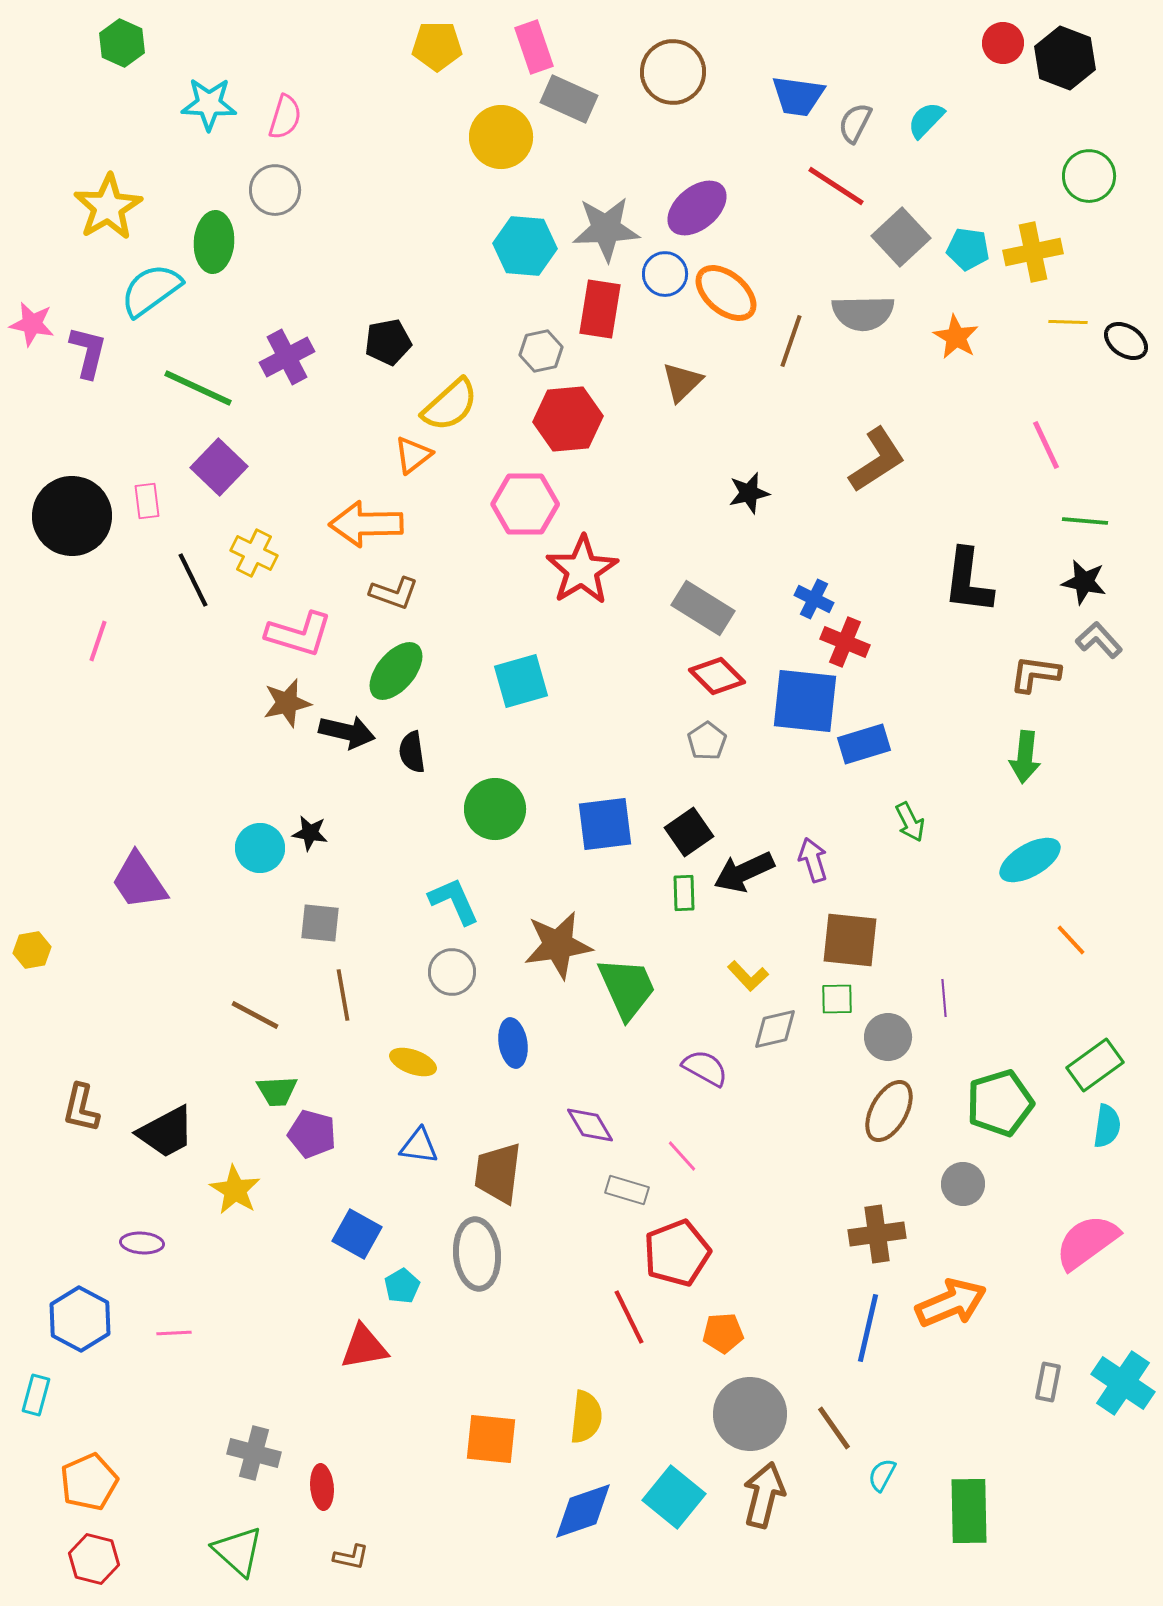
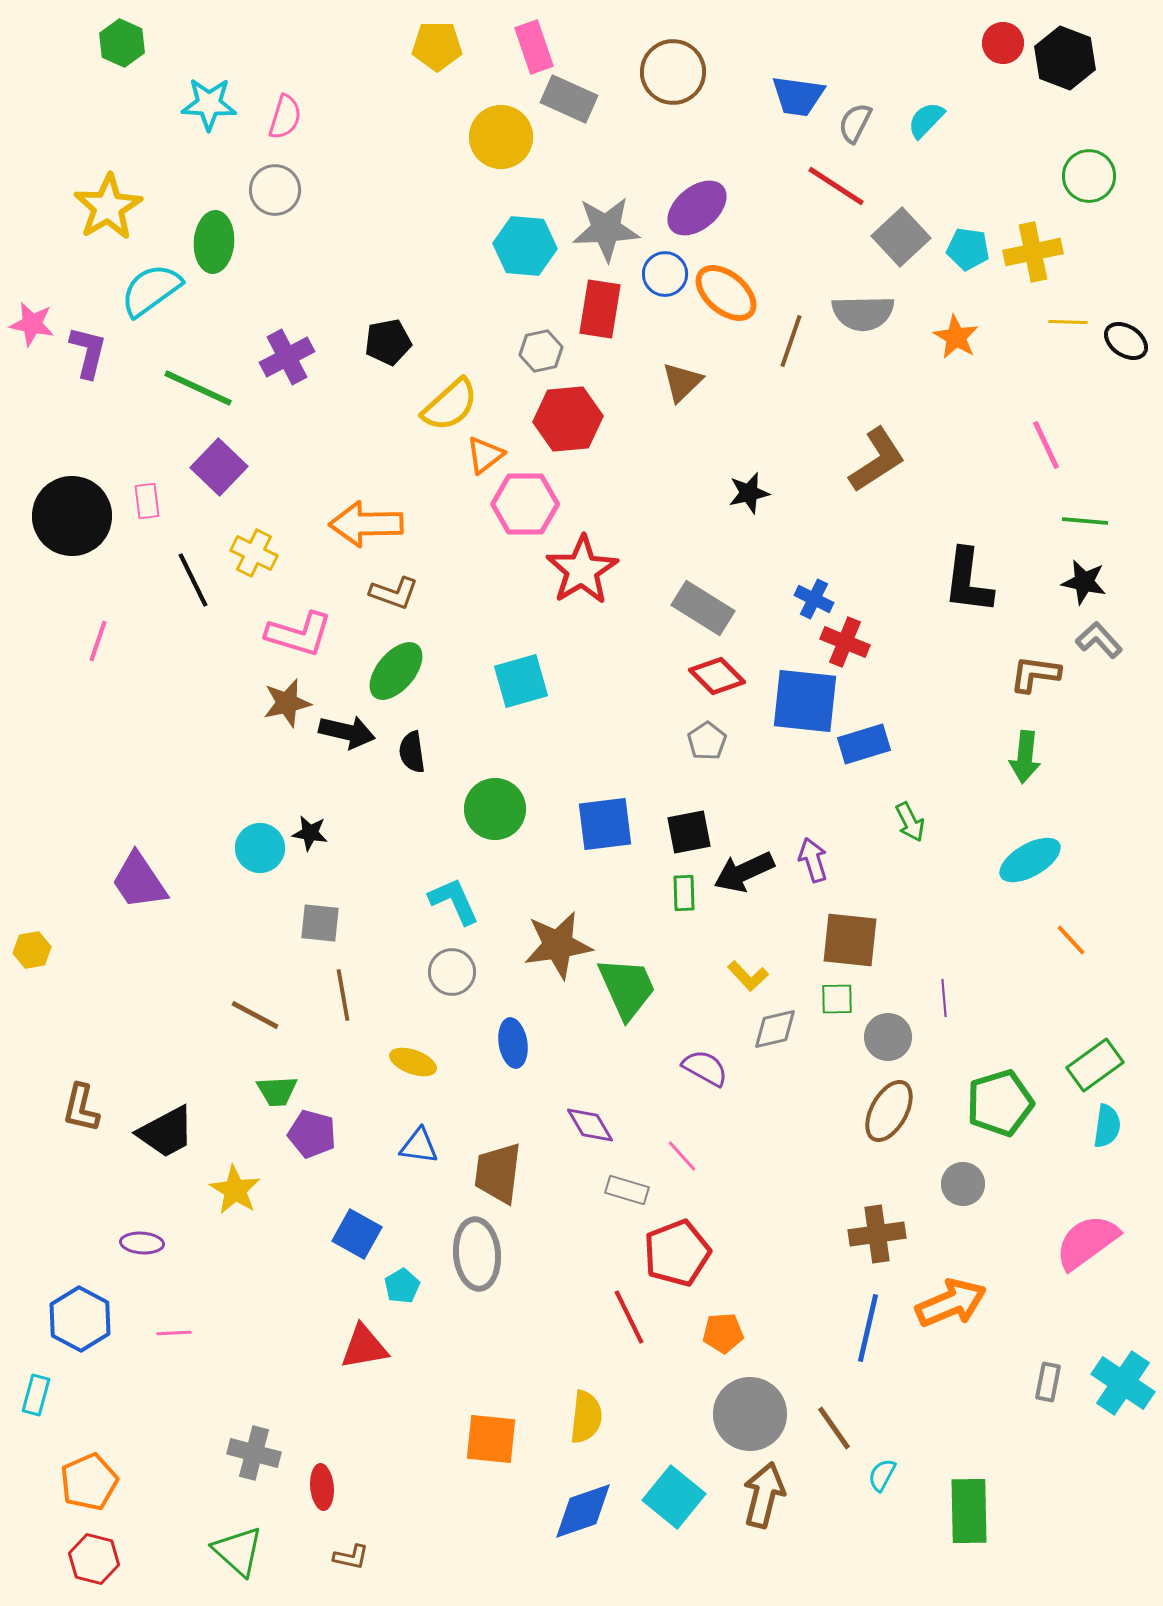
orange triangle at (413, 455): moved 72 px right
black square at (689, 832): rotated 24 degrees clockwise
